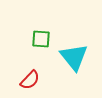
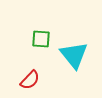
cyan triangle: moved 2 px up
